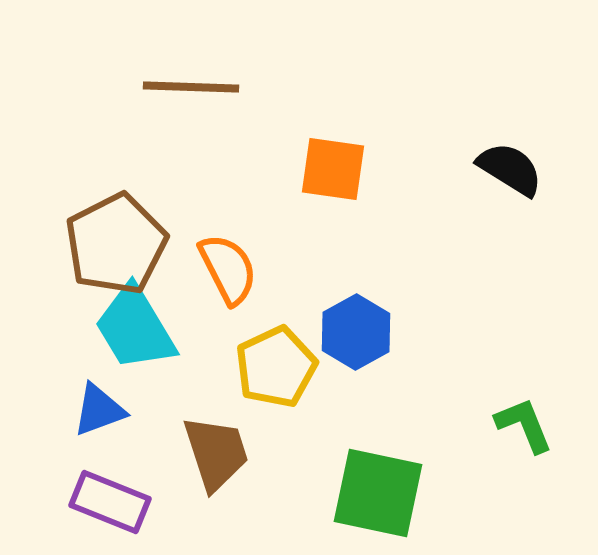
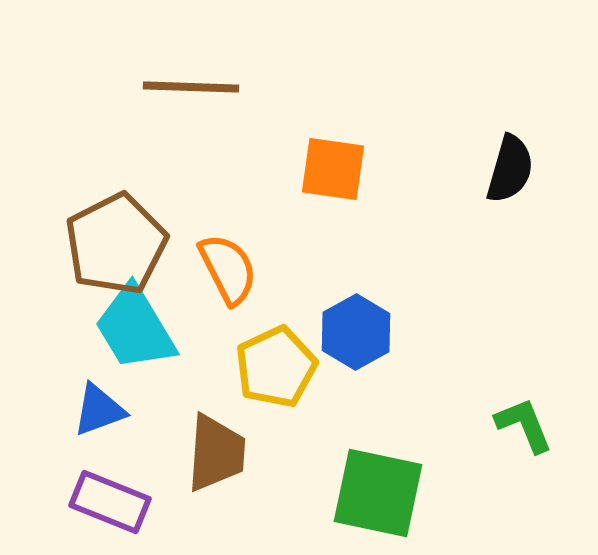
black semicircle: rotated 74 degrees clockwise
brown trapezoid: rotated 22 degrees clockwise
